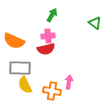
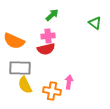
green arrow: rotated 16 degrees clockwise
